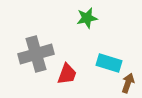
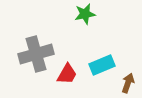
green star: moved 2 px left, 4 px up
cyan rectangle: moved 7 px left, 2 px down; rotated 40 degrees counterclockwise
red trapezoid: rotated 10 degrees clockwise
